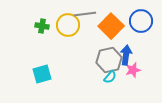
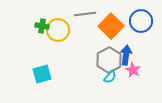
yellow circle: moved 10 px left, 5 px down
gray hexagon: rotated 15 degrees counterclockwise
pink star: rotated 28 degrees counterclockwise
